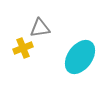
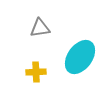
yellow cross: moved 13 px right, 24 px down; rotated 18 degrees clockwise
